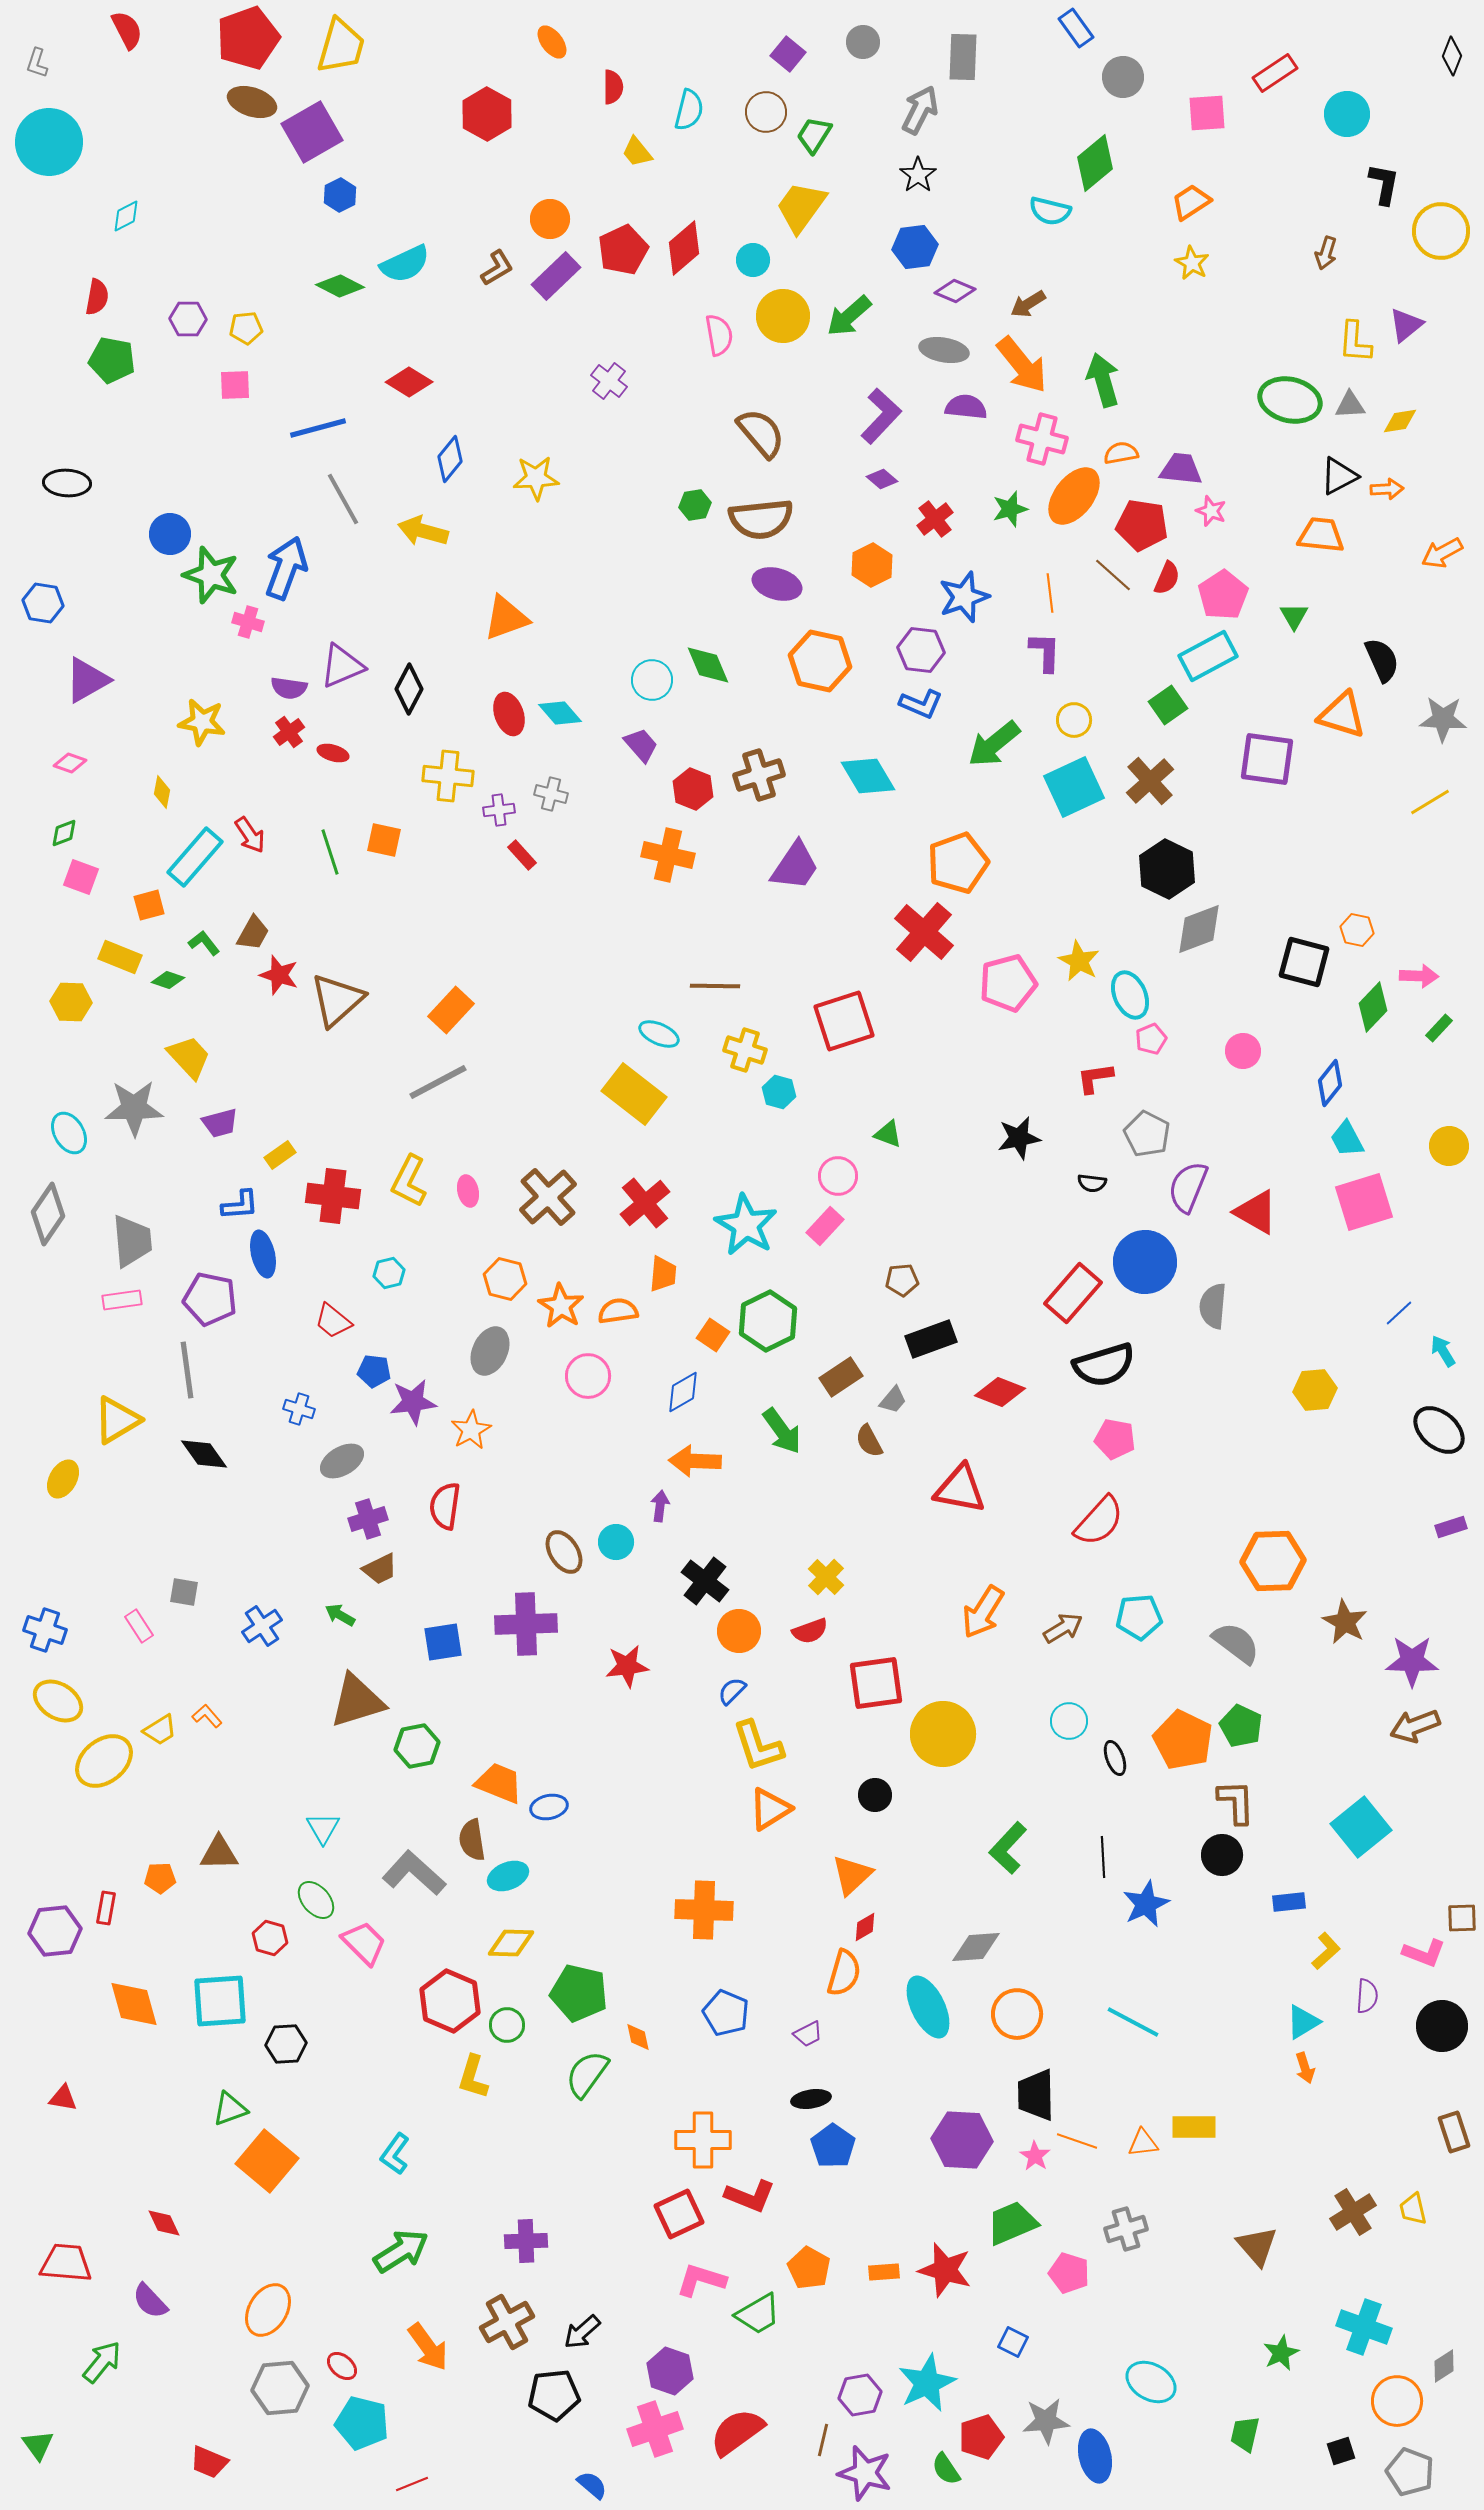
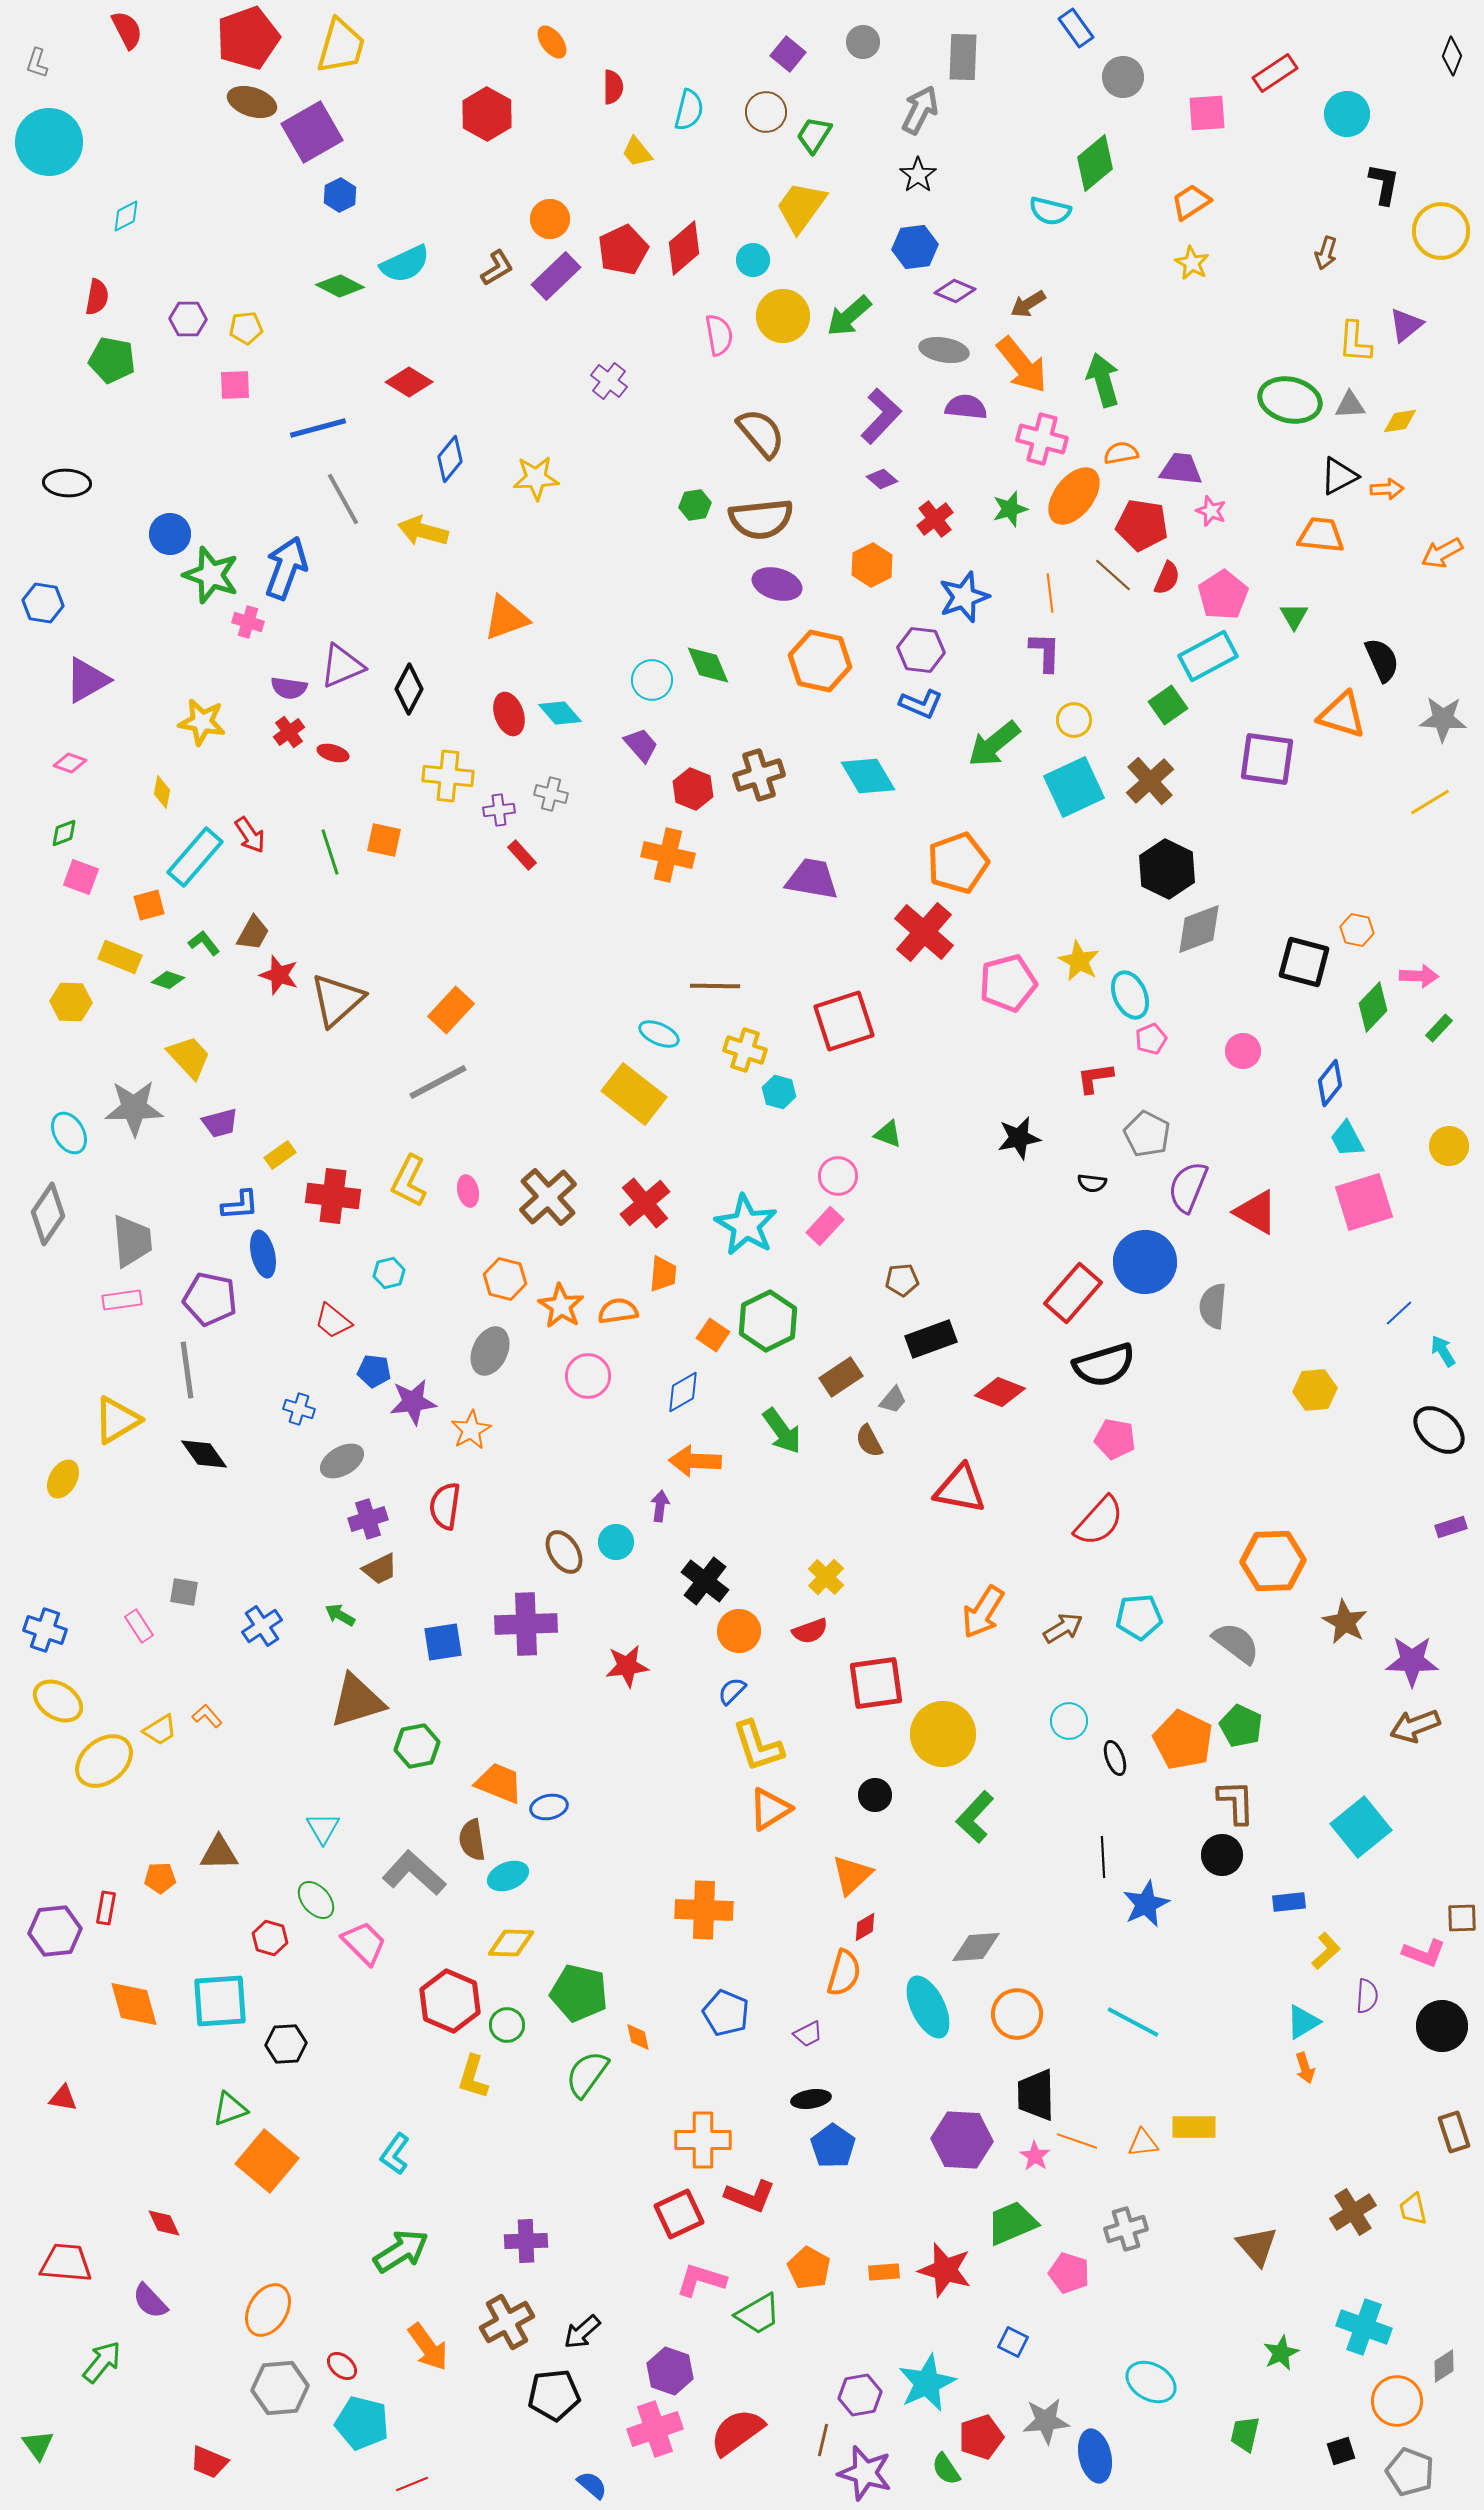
purple trapezoid at (795, 866): moved 17 px right, 13 px down; rotated 114 degrees counterclockwise
green L-shape at (1008, 1848): moved 33 px left, 31 px up
